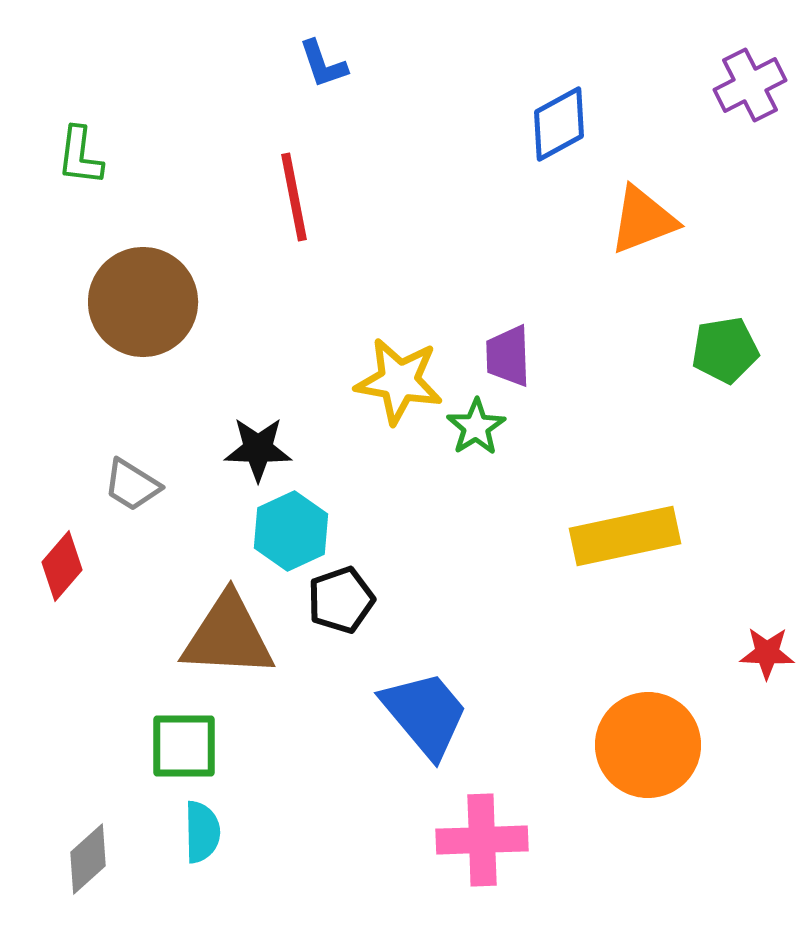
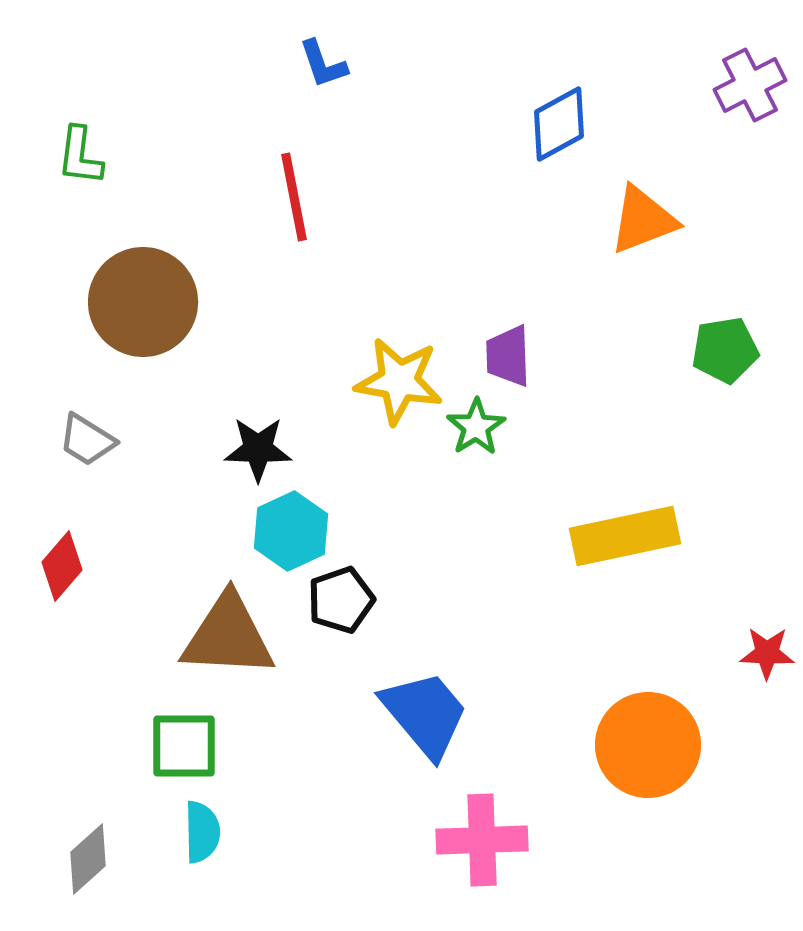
gray trapezoid: moved 45 px left, 45 px up
